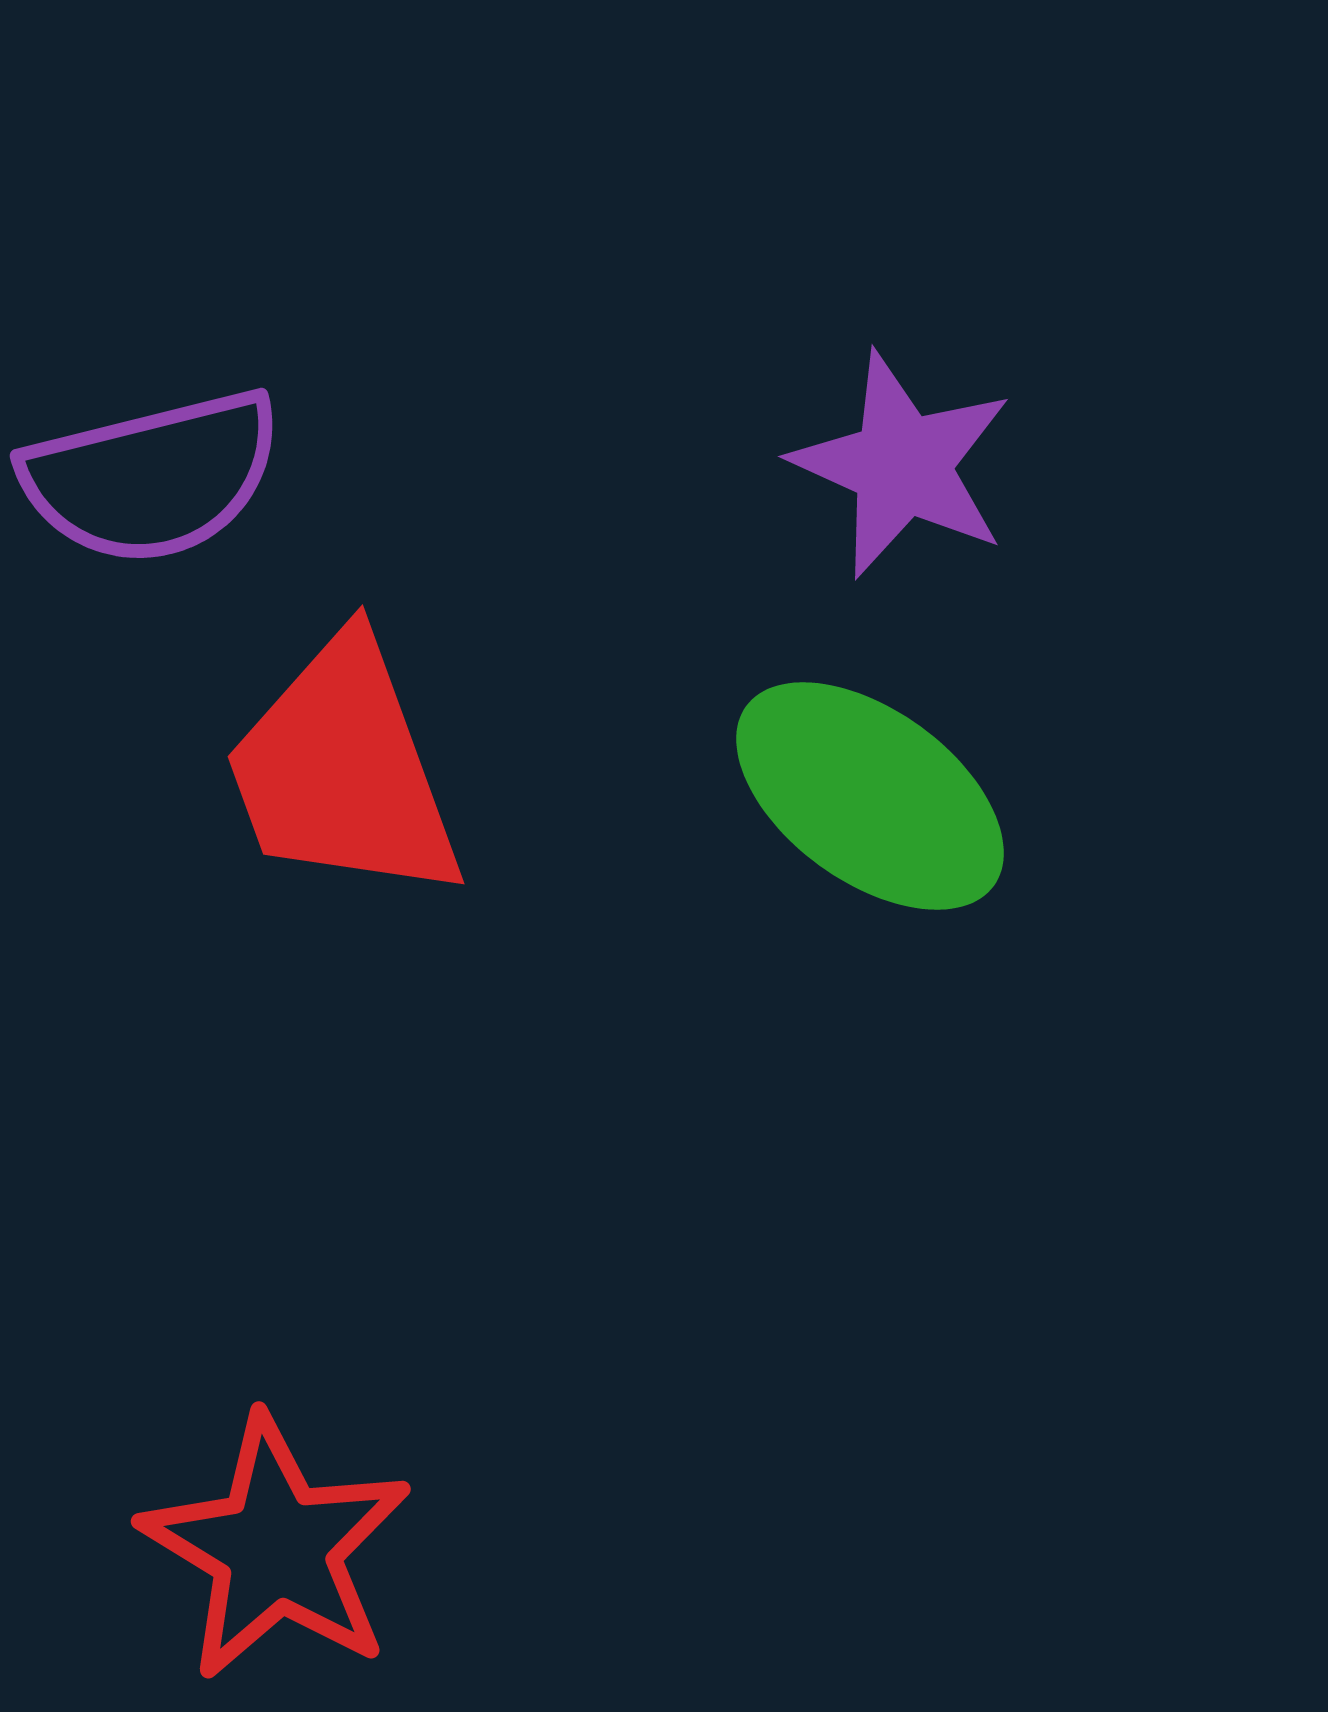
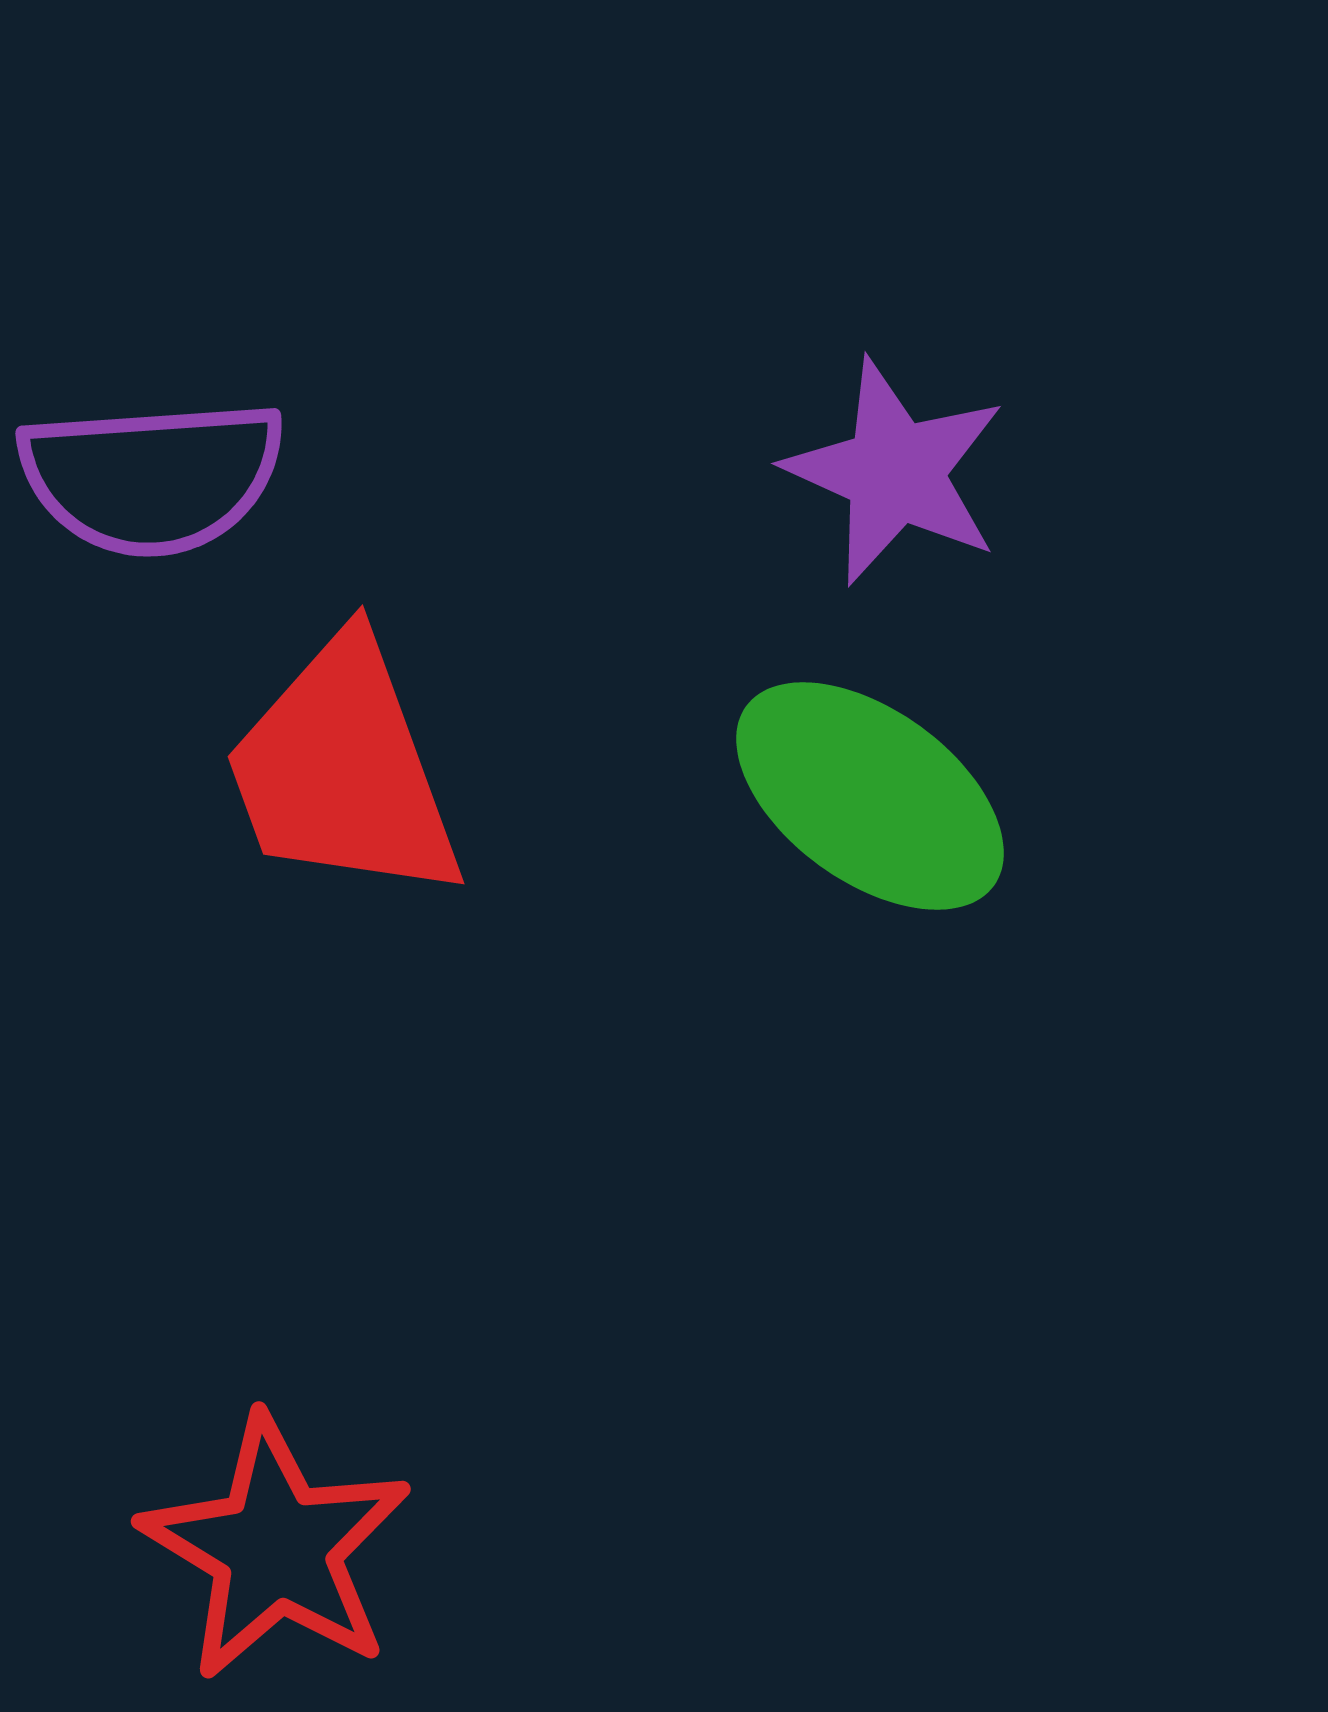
purple star: moved 7 px left, 7 px down
purple semicircle: rotated 10 degrees clockwise
